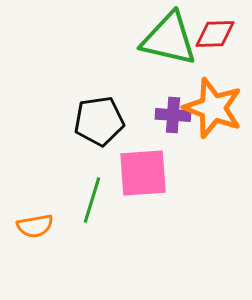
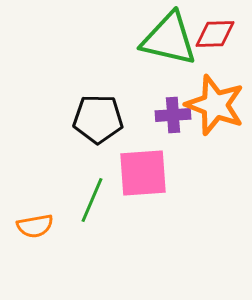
orange star: moved 2 px right, 3 px up
purple cross: rotated 8 degrees counterclockwise
black pentagon: moved 1 px left, 2 px up; rotated 9 degrees clockwise
green line: rotated 6 degrees clockwise
